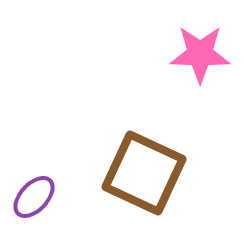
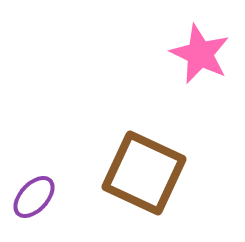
pink star: rotated 24 degrees clockwise
